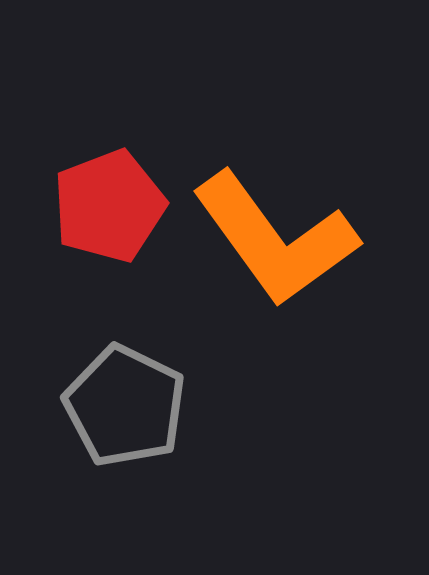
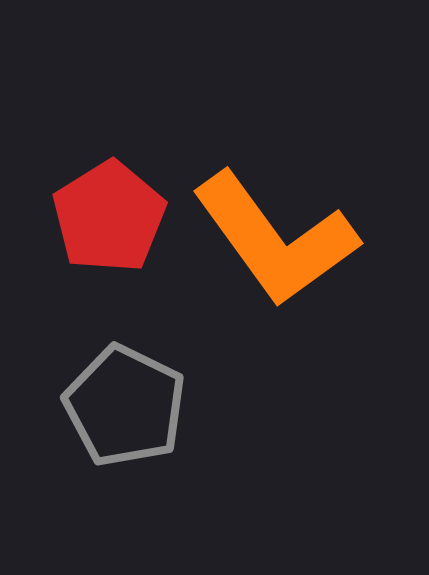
red pentagon: moved 11 px down; rotated 11 degrees counterclockwise
